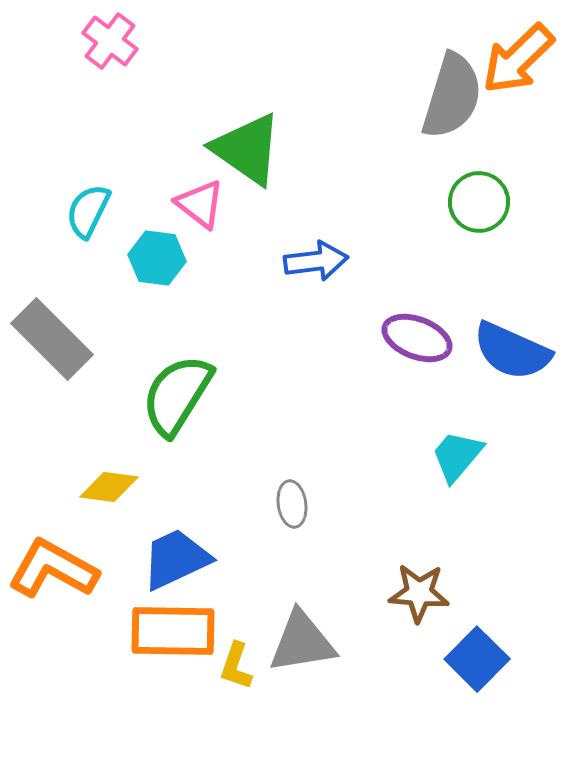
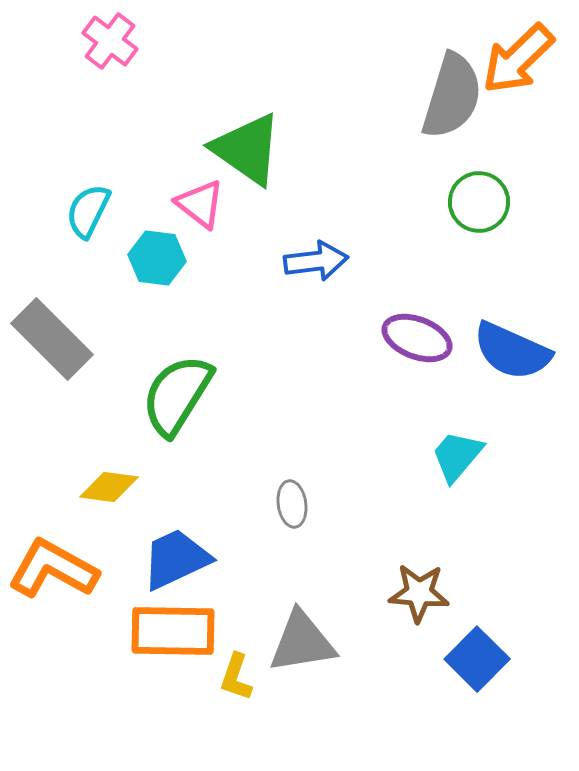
yellow L-shape: moved 11 px down
